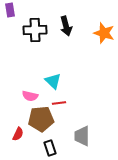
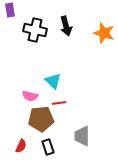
black cross: rotated 15 degrees clockwise
red semicircle: moved 3 px right, 12 px down
black rectangle: moved 2 px left, 1 px up
